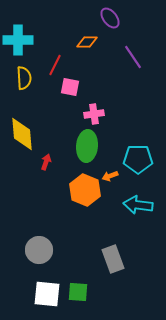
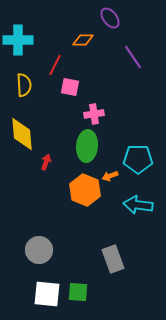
orange diamond: moved 4 px left, 2 px up
yellow semicircle: moved 7 px down
